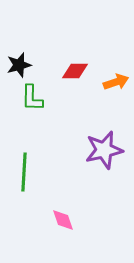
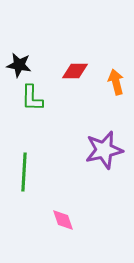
black star: rotated 25 degrees clockwise
orange arrow: rotated 85 degrees counterclockwise
